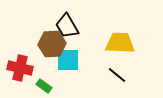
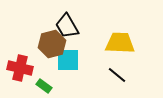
brown hexagon: rotated 12 degrees counterclockwise
